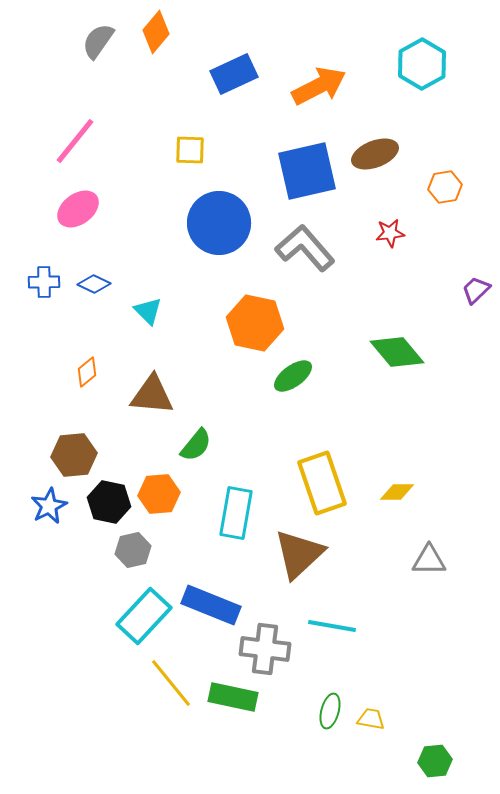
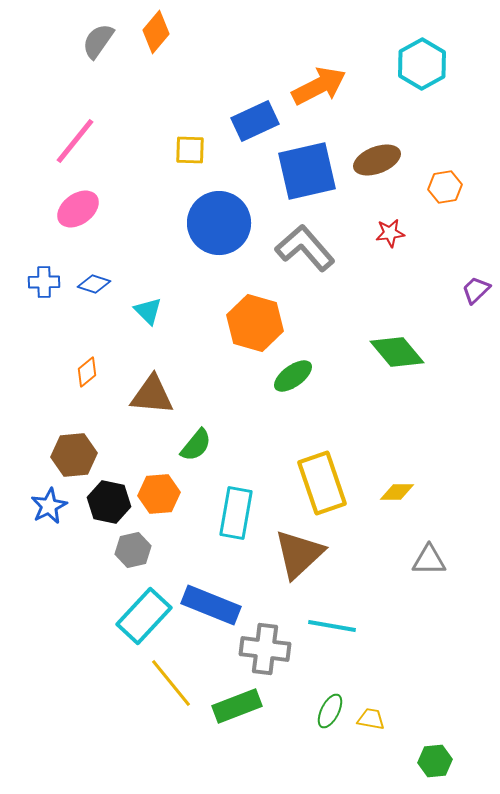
blue rectangle at (234, 74): moved 21 px right, 47 px down
brown ellipse at (375, 154): moved 2 px right, 6 px down
blue diamond at (94, 284): rotated 8 degrees counterclockwise
orange hexagon at (255, 323): rotated 4 degrees clockwise
green rectangle at (233, 697): moved 4 px right, 9 px down; rotated 33 degrees counterclockwise
green ellipse at (330, 711): rotated 12 degrees clockwise
